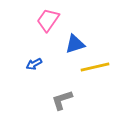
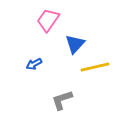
blue triangle: rotated 30 degrees counterclockwise
